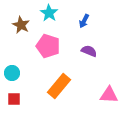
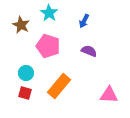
cyan circle: moved 14 px right
red square: moved 11 px right, 6 px up; rotated 16 degrees clockwise
